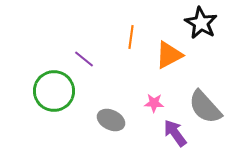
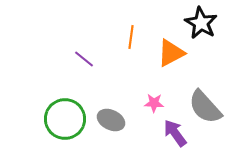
orange triangle: moved 2 px right, 2 px up
green circle: moved 11 px right, 28 px down
